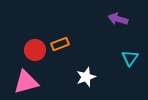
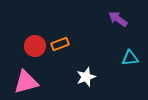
purple arrow: rotated 18 degrees clockwise
red circle: moved 4 px up
cyan triangle: rotated 48 degrees clockwise
